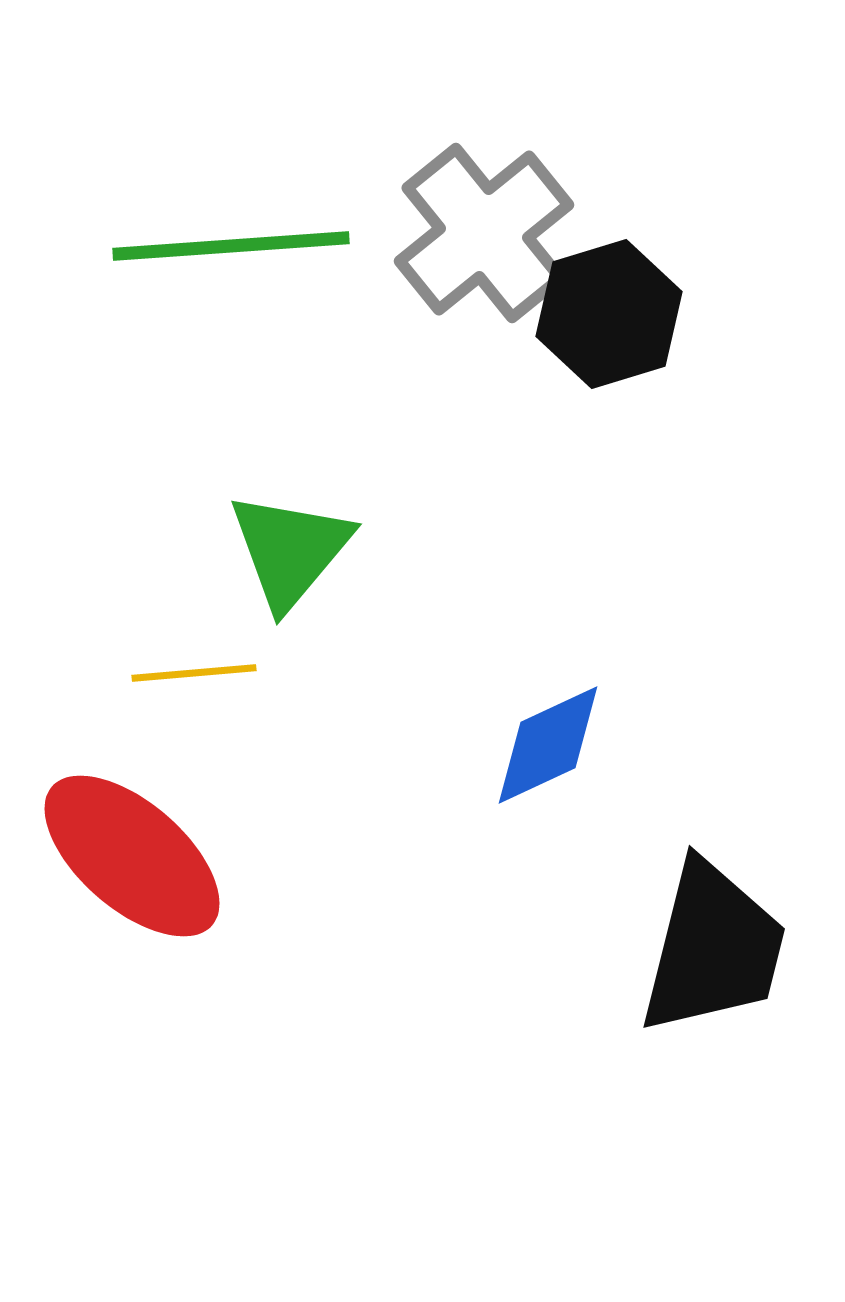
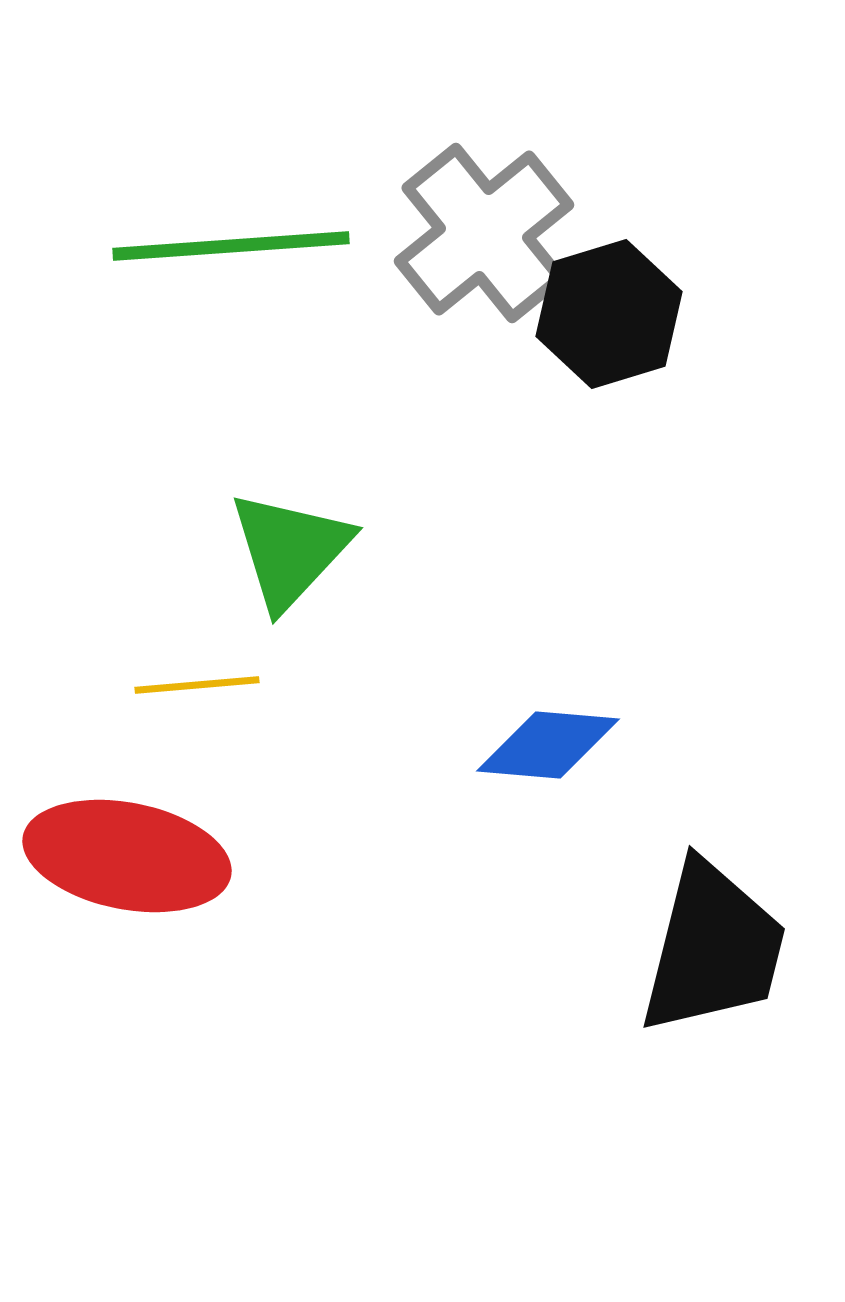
green triangle: rotated 3 degrees clockwise
yellow line: moved 3 px right, 12 px down
blue diamond: rotated 30 degrees clockwise
red ellipse: moved 5 px left; rotated 30 degrees counterclockwise
